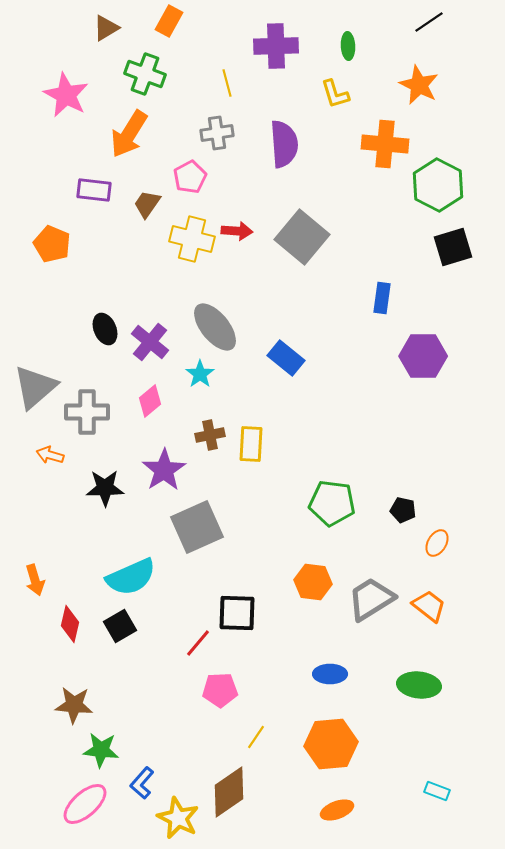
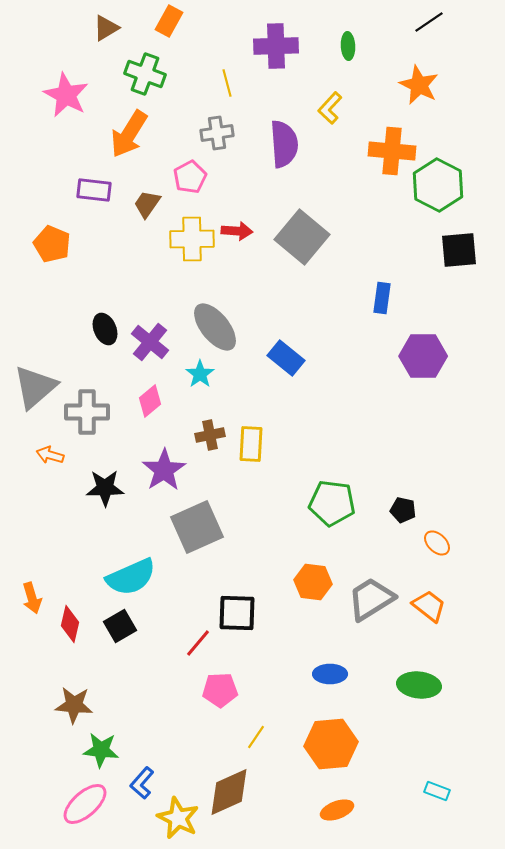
yellow L-shape at (335, 94): moved 5 px left, 14 px down; rotated 60 degrees clockwise
orange cross at (385, 144): moved 7 px right, 7 px down
yellow cross at (192, 239): rotated 15 degrees counterclockwise
black square at (453, 247): moved 6 px right, 3 px down; rotated 12 degrees clockwise
orange ellipse at (437, 543): rotated 76 degrees counterclockwise
orange arrow at (35, 580): moved 3 px left, 18 px down
brown diamond at (229, 792): rotated 10 degrees clockwise
